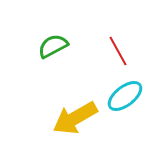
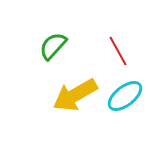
green semicircle: rotated 20 degrees counterclockwise
yellow arrow: moved 23 px up
